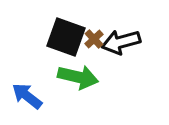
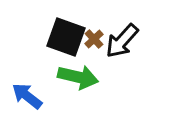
black arrow: moved 1 px right, 1 px up; rotated 33 degrees counterclockwise
